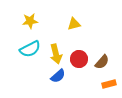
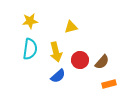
yellow triangle: moved 3 px left, 3 px down
cyan semicircle: rotated 55 degrees counterclockwise
yellow arrow: moved 2 px up
red circle: moved 1 px right, 1 px down
